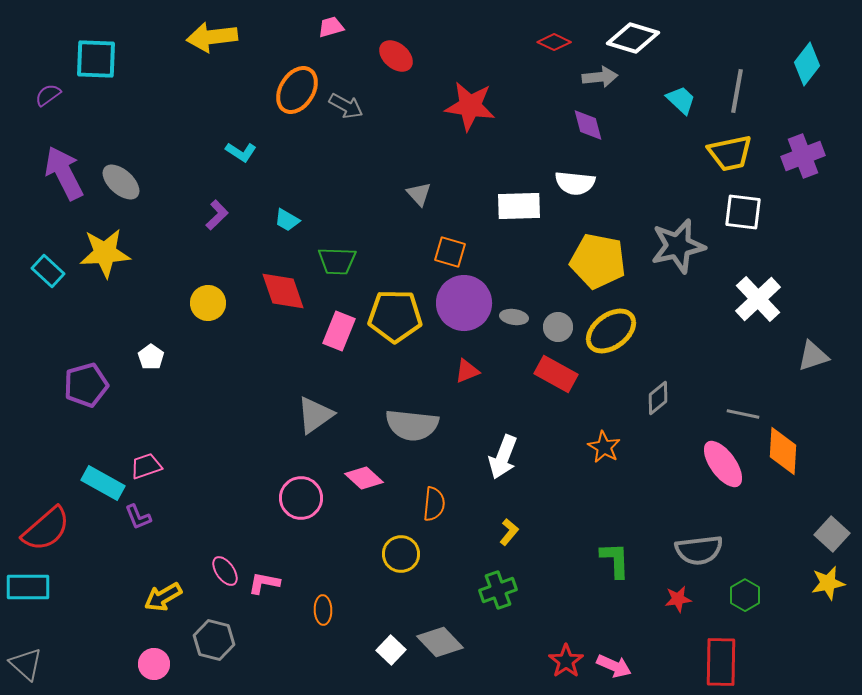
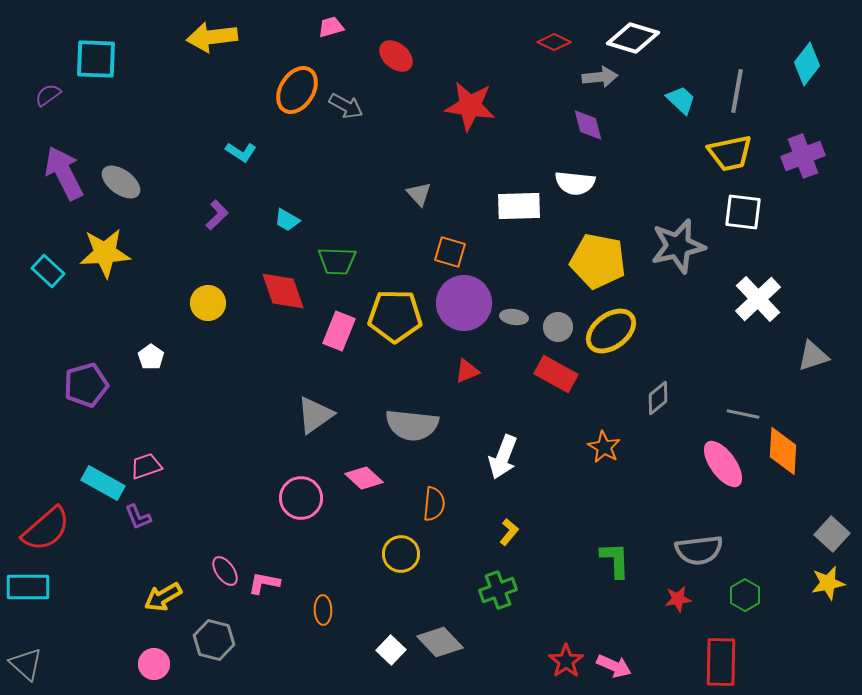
gray ellipse at (121, 182): rotated 6 degrees counterclockwise
